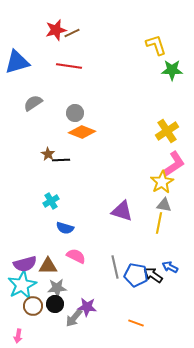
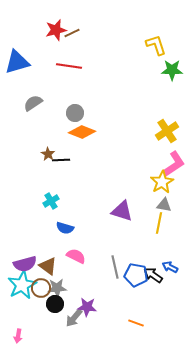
brown triangle: rotated 36 degrees clockwise
brown circle: moved 8 px right, 18 px up
